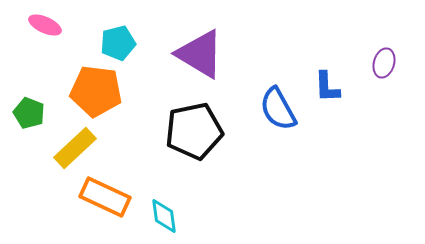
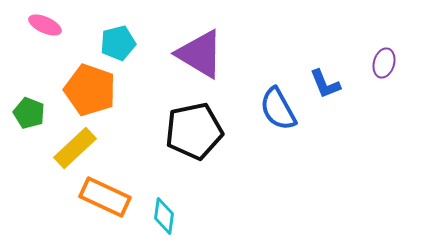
blue L-shape: moved 2 px left, 3 px up; rotated 20 degrees counterclockwise
orange pentagon: moved 6 px left, 1 px up; rotated 12 degrees clockwise
cyan diamond: rotated 15 degrees clockwise
